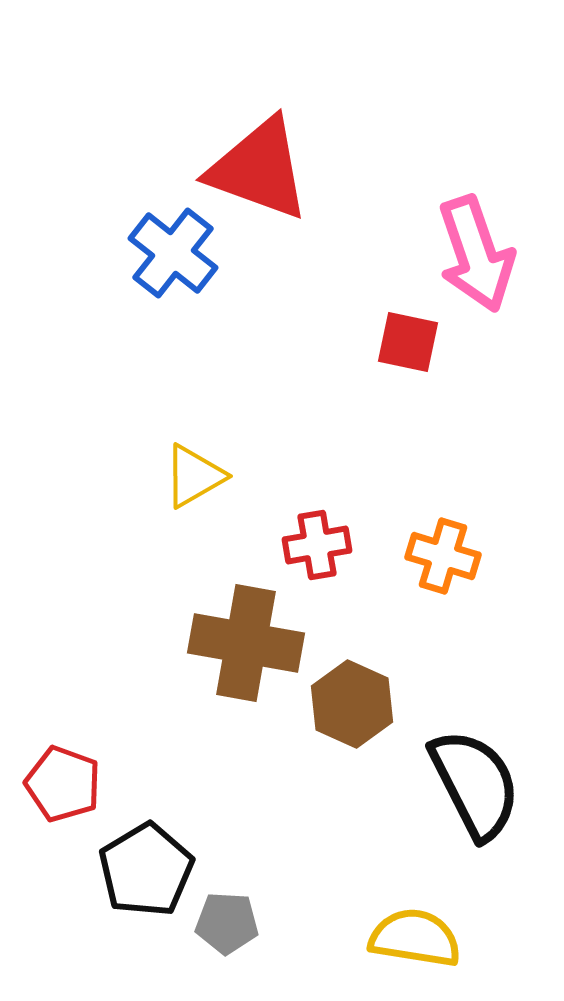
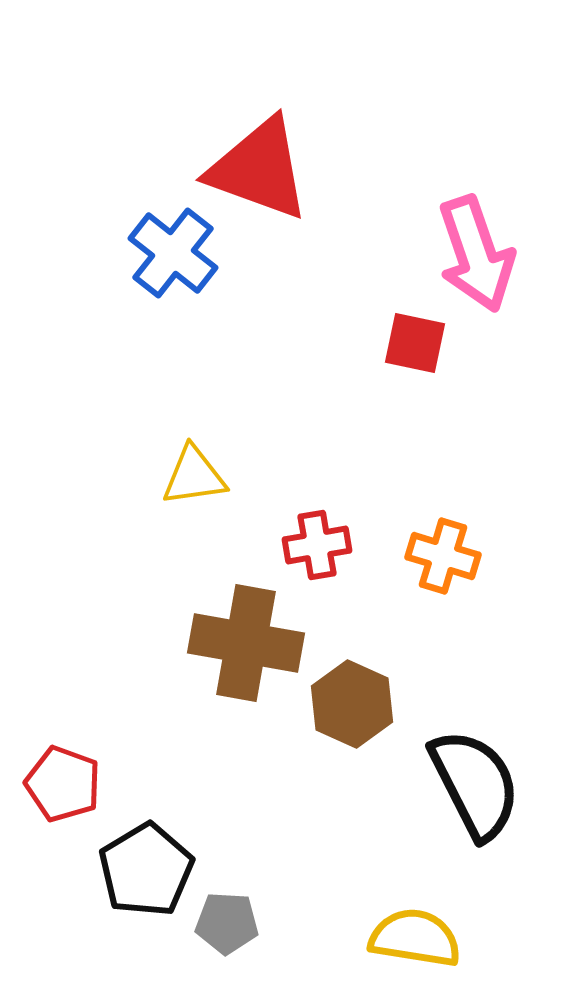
red square: moved 7 px right, 1 px down
yellow triangle: rotated 22 degrees clockwise
